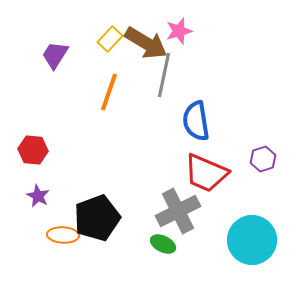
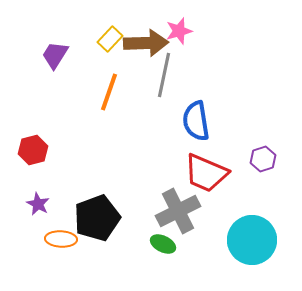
brown arrow: rotated 33 degrees counterclockwise
red hexagon: rotated 20 degrees counterclockwise
purple star: moved 8 px down
orange ellipse: moved 2 px left, 4 px down
